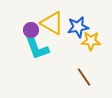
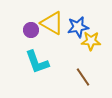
cyan L-shape: moved 14 px down
brown line: moved 1 px left
